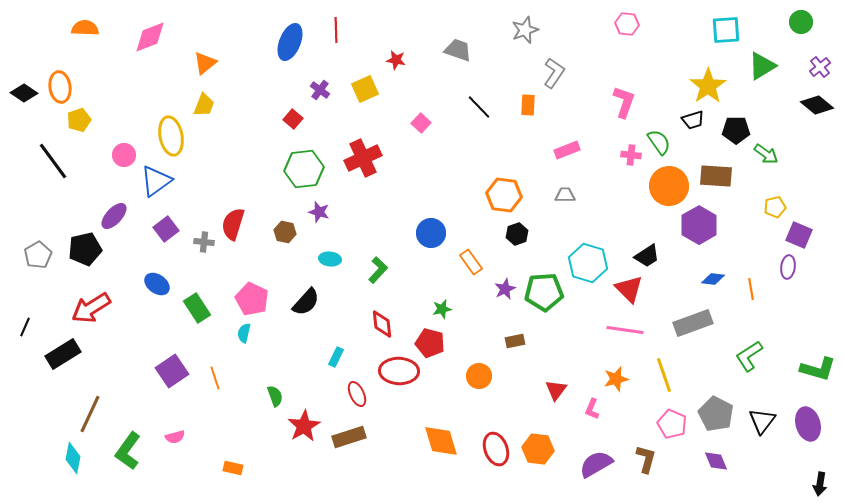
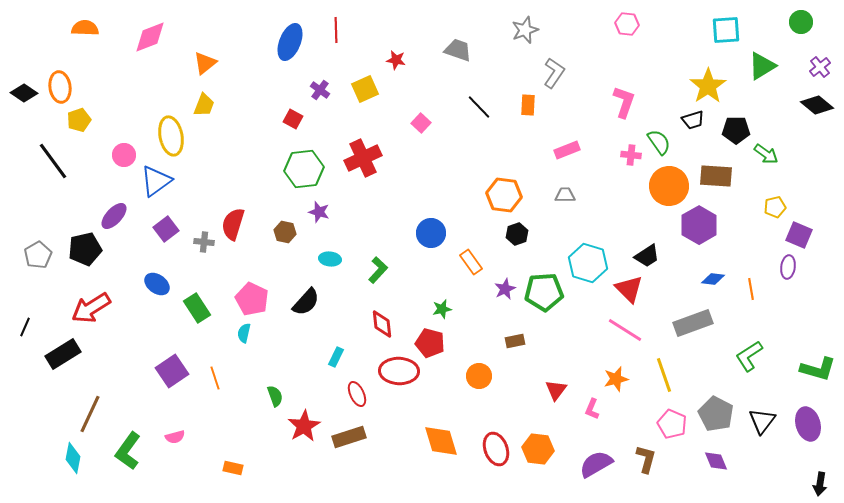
red square at (293, 119): rotated 12 degrees counterclockwise
pink line at (625, 330): rotated 24 degrees clockwise
